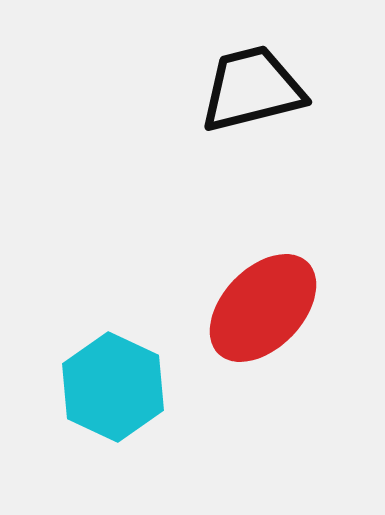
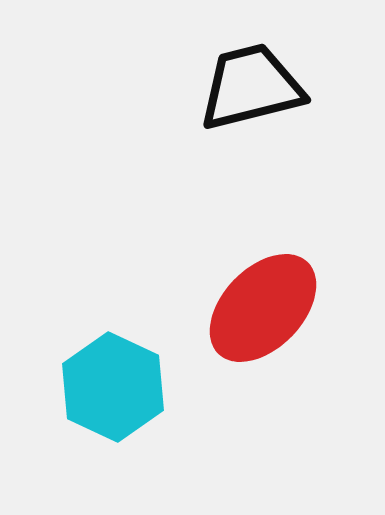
black trapezoid: moved 1 px left, 2 px up
